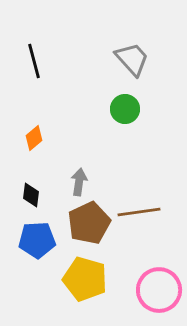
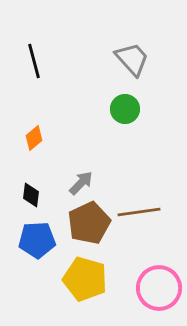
gray arrow: moved 2 px right, 1 px down; rotated 36 degrees clockwise
pink circle: moved 2 px up
